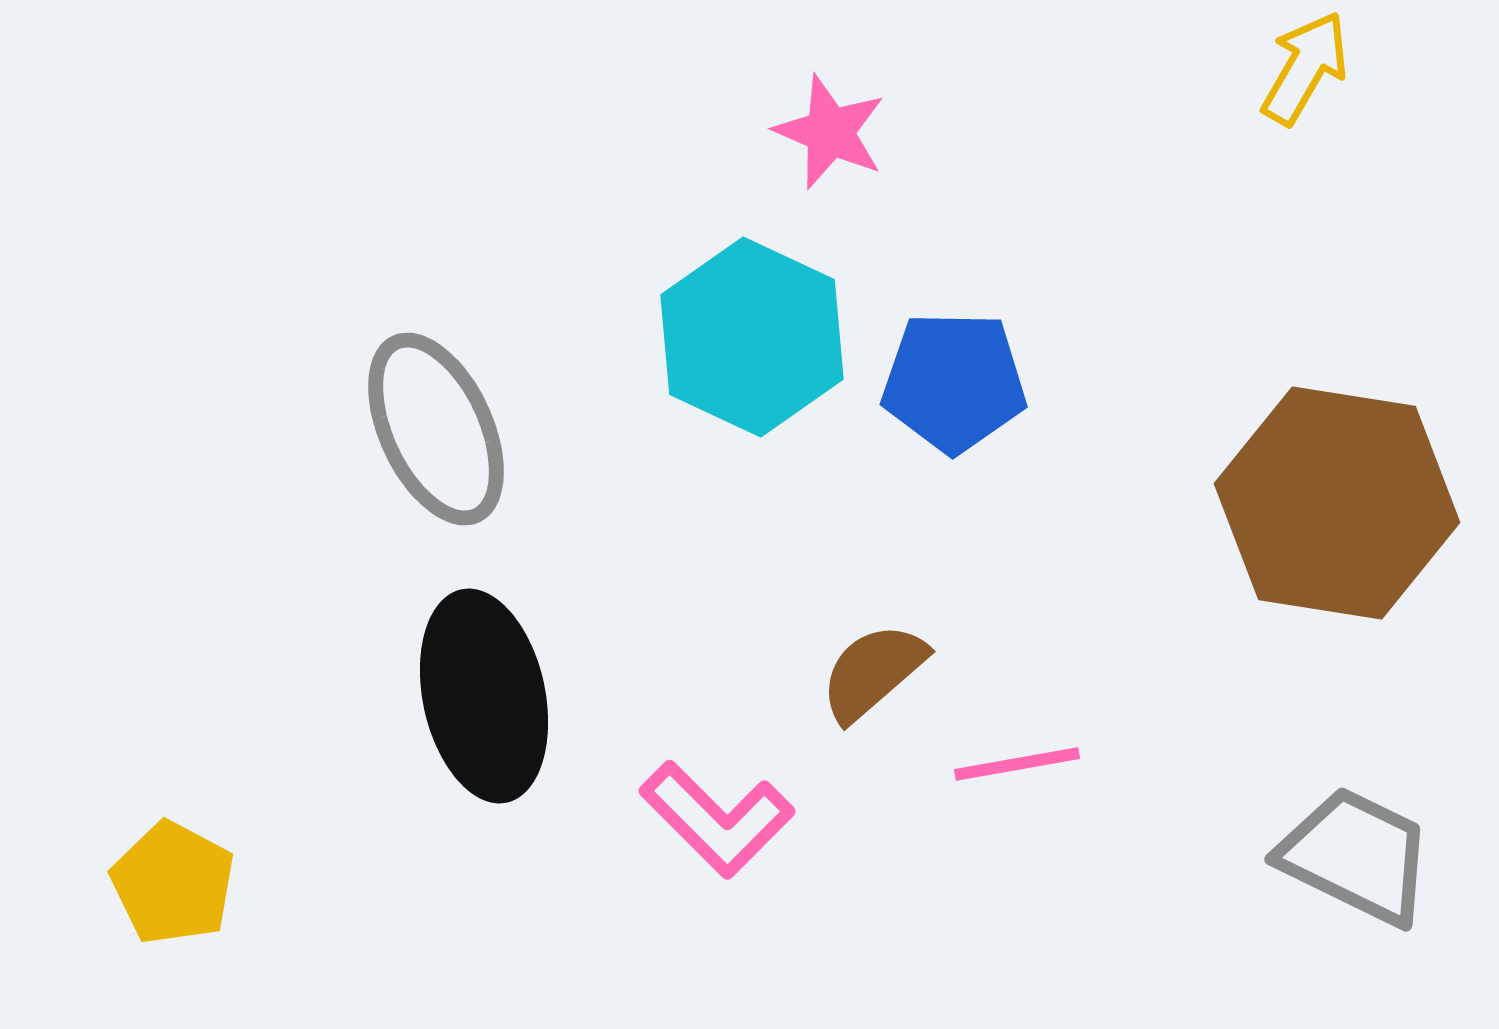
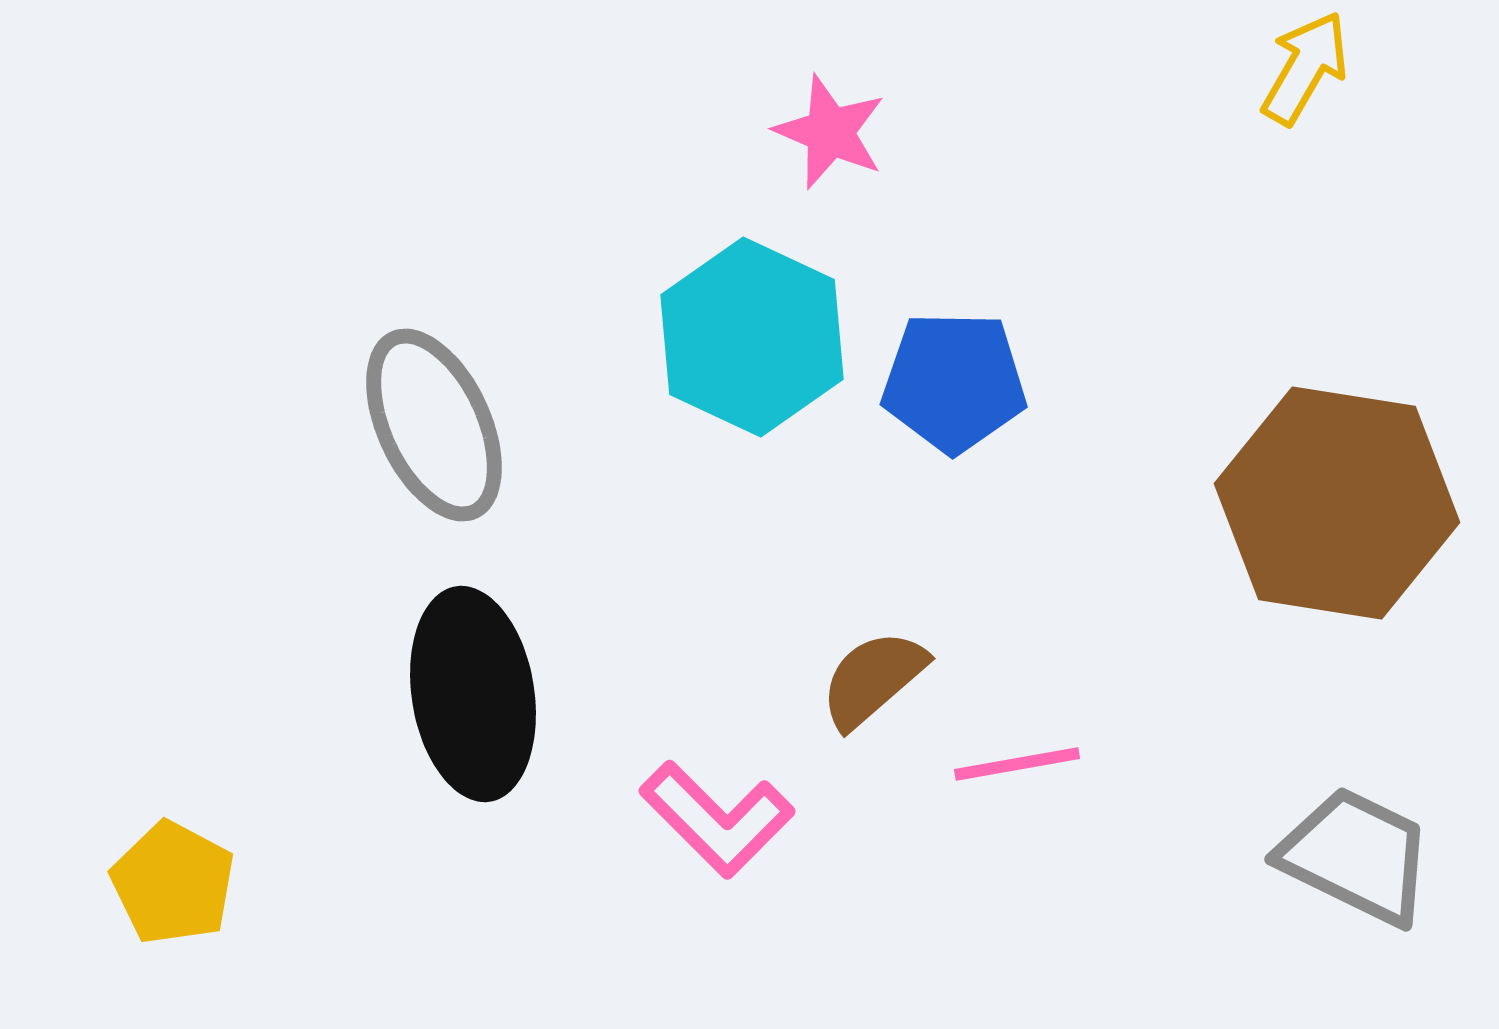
gray ellipse: moved 2 px left, 4 px up
brown semicircle: moved 7 px down
black ellipse: moved 11 px left, 2 px up; rotated 3 degrees clockwise
